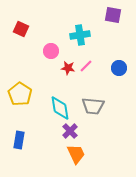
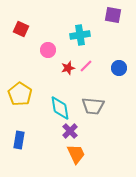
pink circle: moved 3 px left, 1 px up
red star: rotated 24 degrees counterclockwise
